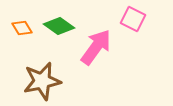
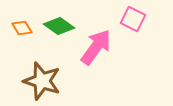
brown star: rotated 30 degrees clockwise
